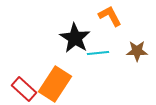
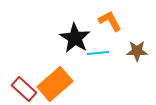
orange L-shape: moved 5 px down
orange rectangle: rotated 16 degrees clockwise
